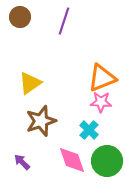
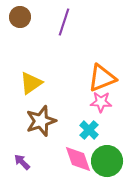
purple line: moved 1 px down
yellow triangle: moved 1 px right
pink diamond: moved 6 px right, 1 px up
